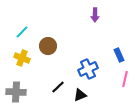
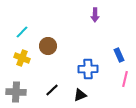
blue cross: rotated 24 degrees clockwise
black line: moved 6 px left, 3 px down
